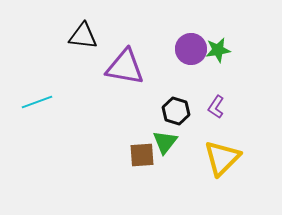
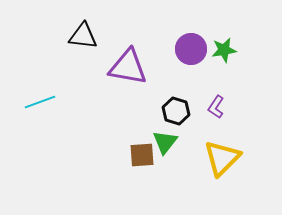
green star: moved 6 px right
purple triangle: moved 3 px right
cyan line: moved 3 px right
